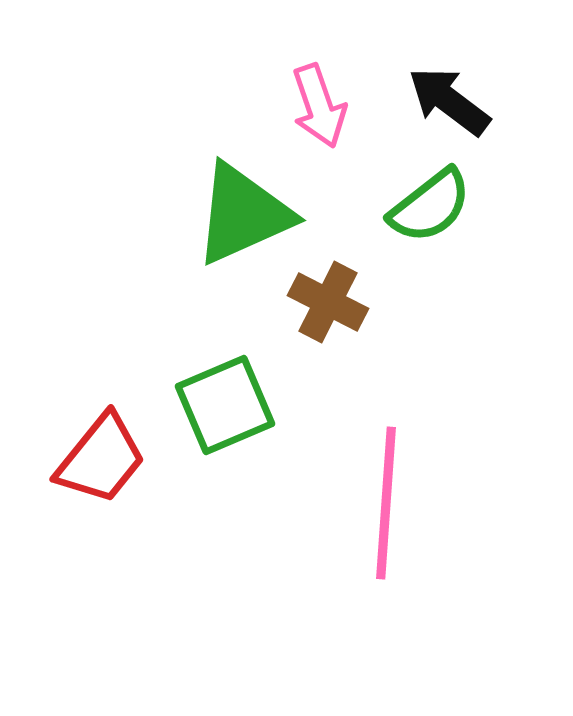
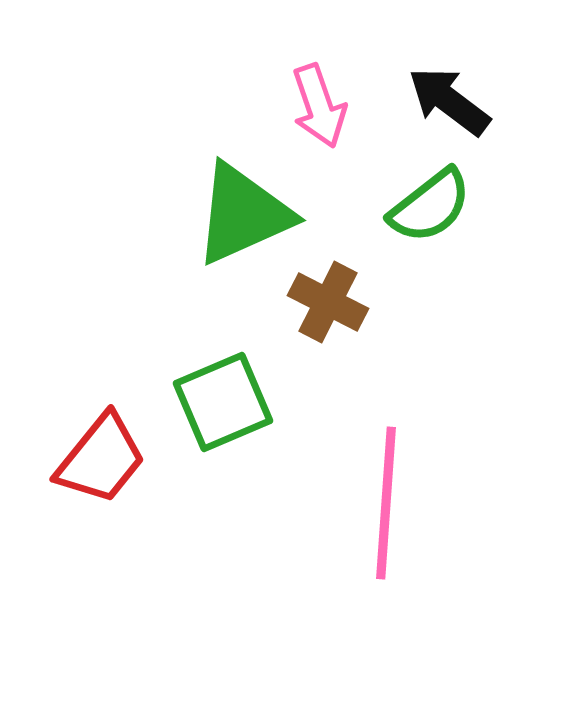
green square: moved 2 px left, 3 px up
